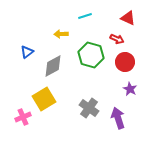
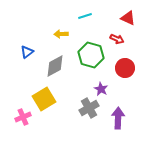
red circle: moved 6 px down
gray diamond: moved 2 px right
purple star: moved 29 px left
gray cross: rotated 24 degrees clockwise
purple arrow: rotated 20 degrees clockwise
